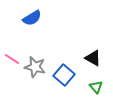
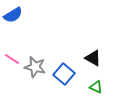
blue semicircle: moved 19 px left, 3 px up
blue square: moved 1 px up
green triangle: rotated 24 degrees counterclockwise
